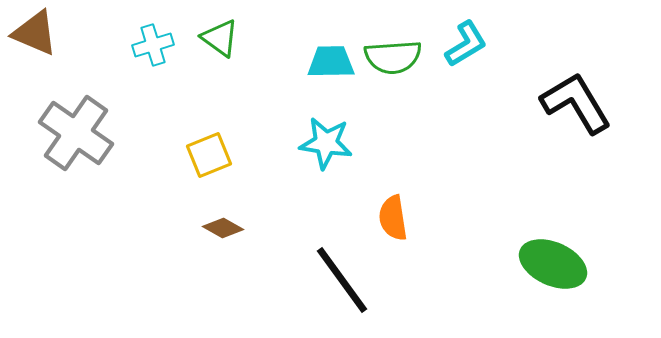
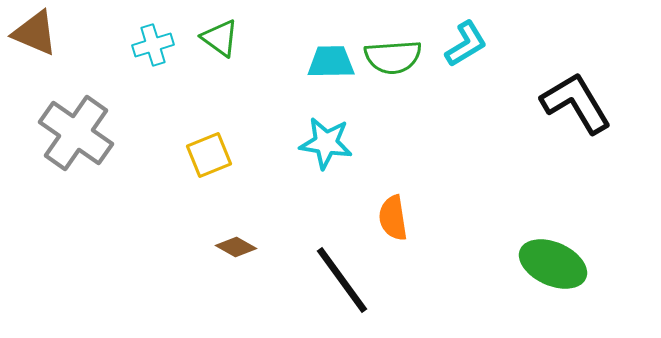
brown diamond: moved 13 px right, 19 px down
